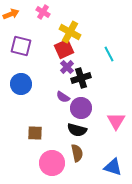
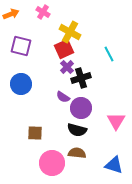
brown semicircle: rotated 72 degrees counterclockwise
blue triangle: moved 1 px right, 2 px up
